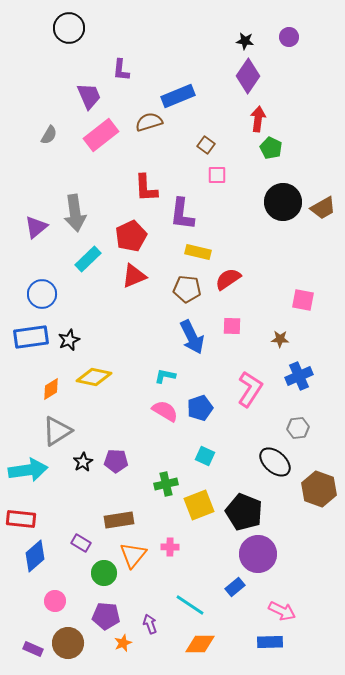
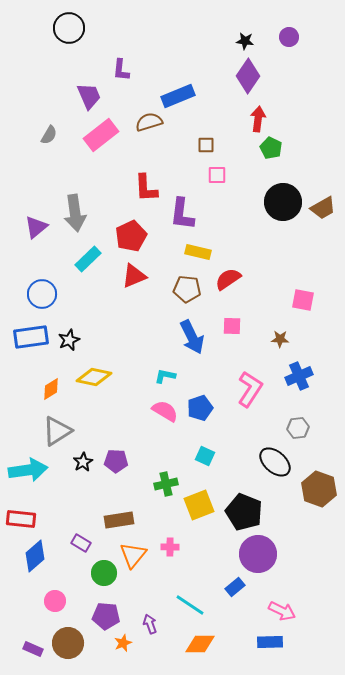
brown square at (206, 145): rotated 36 degrees counterclockwise
